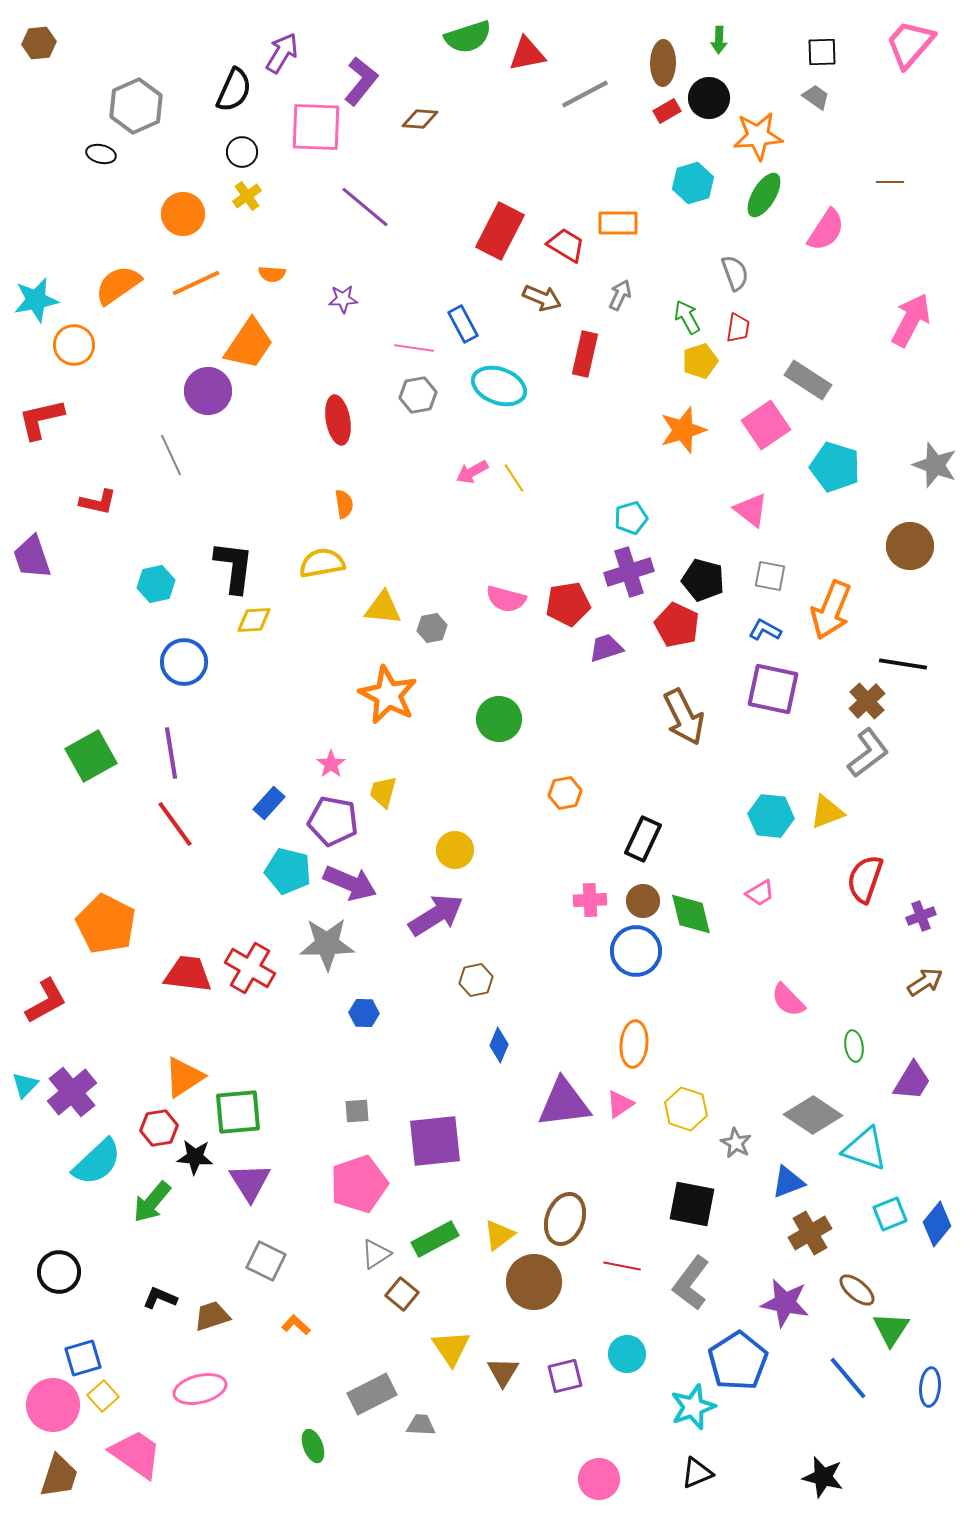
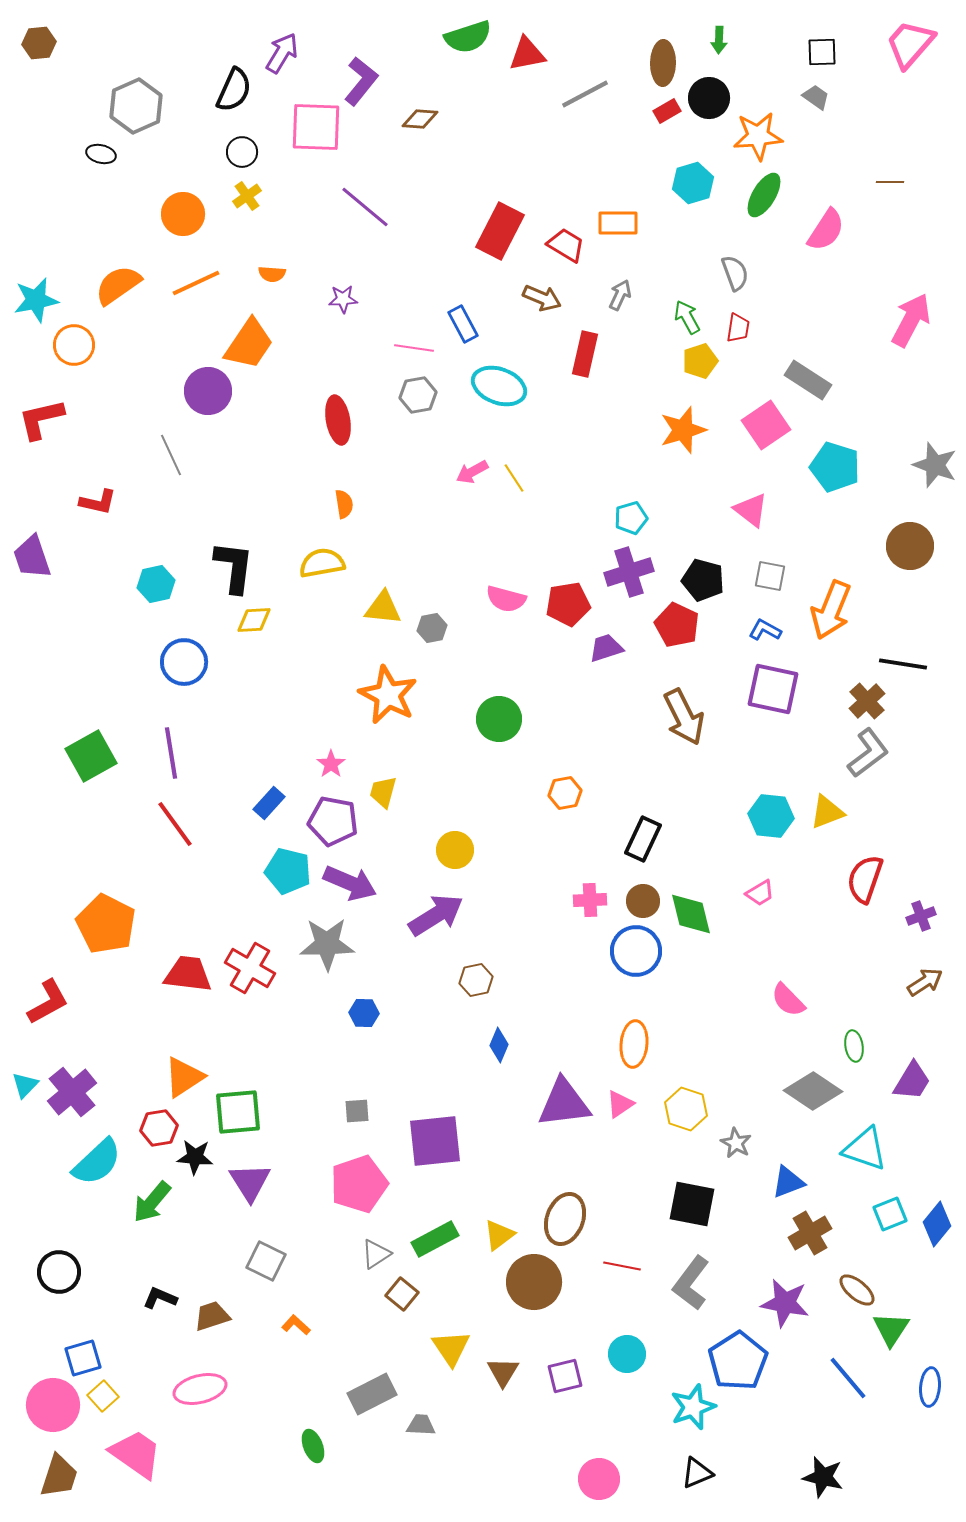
red L-shape at (46, 1001): moved 2 px right, 1 px down
gray diamond at (813, 1115): moved 24 px up
